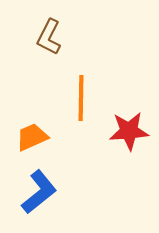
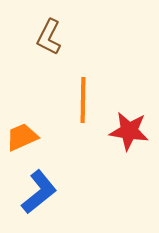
orange line: moved 2 px right, 2 px down
red star: rotated 12 degrees clockwise
orange trapezoid: moved 10 px left
